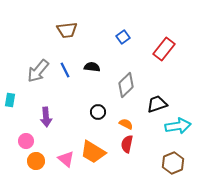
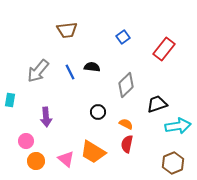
blue line: moved 5 px right, 2 px down
